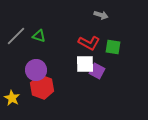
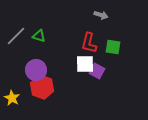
red L-shape: rotated 75 degrees clockwise
